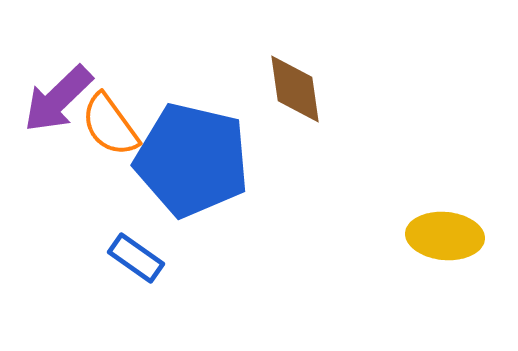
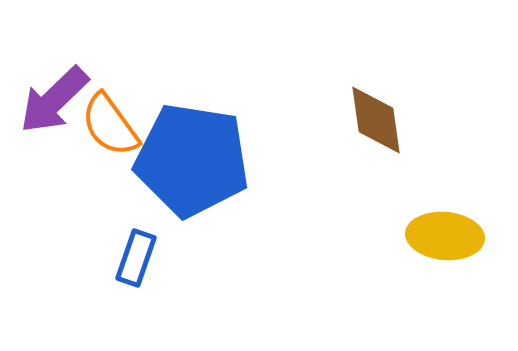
brown diamond: moved 81 px right, 31 px down
purple arrow: moved 4 px left, 1 px down
blue pentagon: rotated 4 degrees counterclockwise
blue rectangle: rotated 74 degrees clockwise
